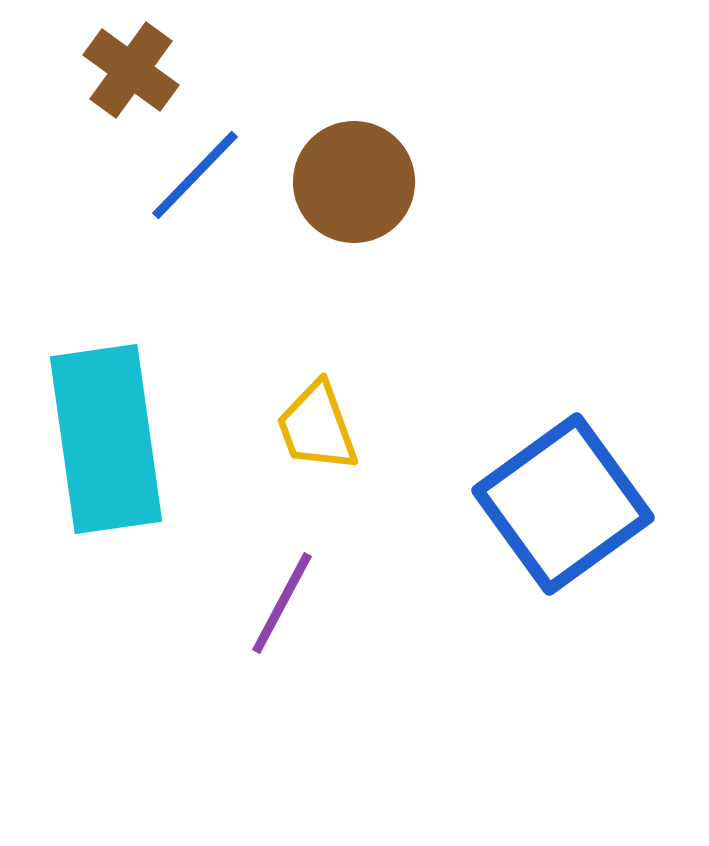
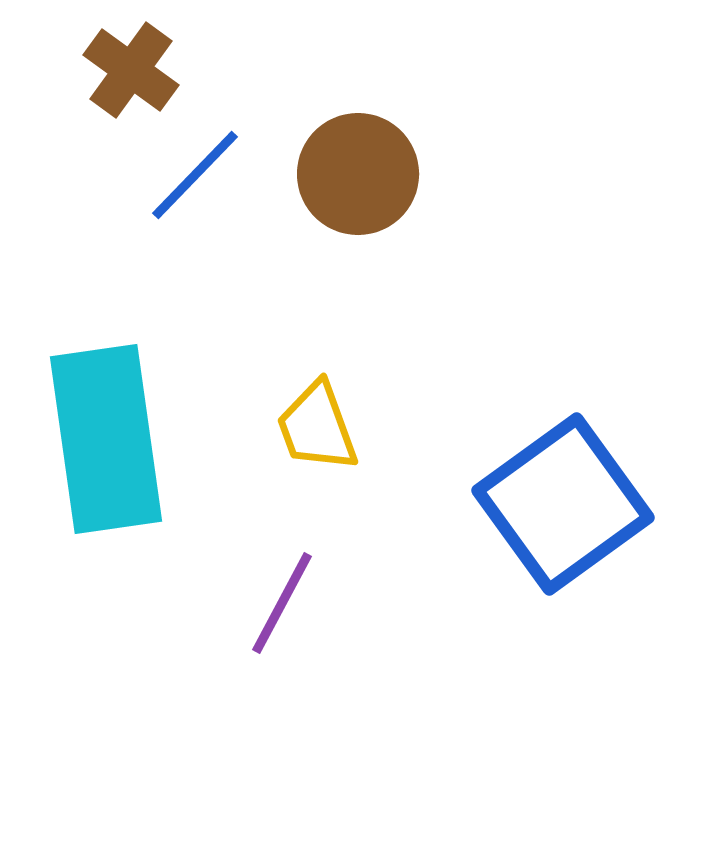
brown circle: moved 4 px right, 8 px up
